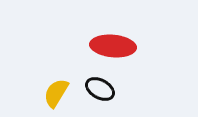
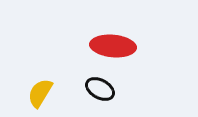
yellow semicircle: moved 16 px left
